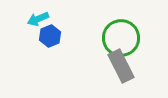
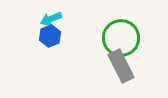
cyan arrow: moved 13 px right
